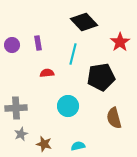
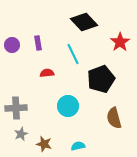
cyan line: rotated 40 degrees counterclockwise
black pentagon: moved 2 px down; rotated 12 degrees counterclockwise
